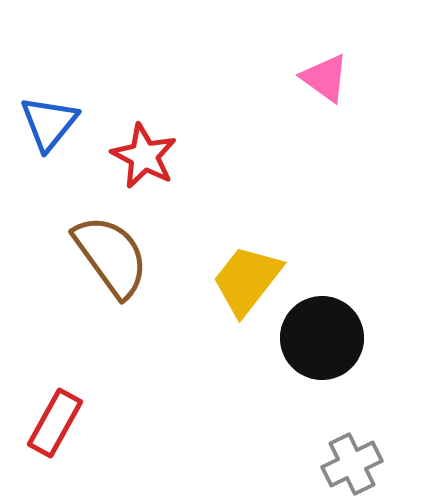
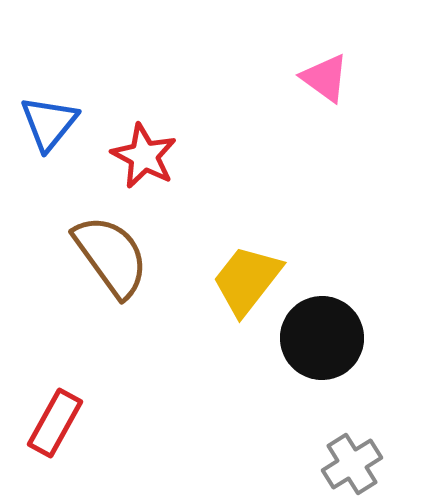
gray cross: rotated 6 degrees counterclockwise
